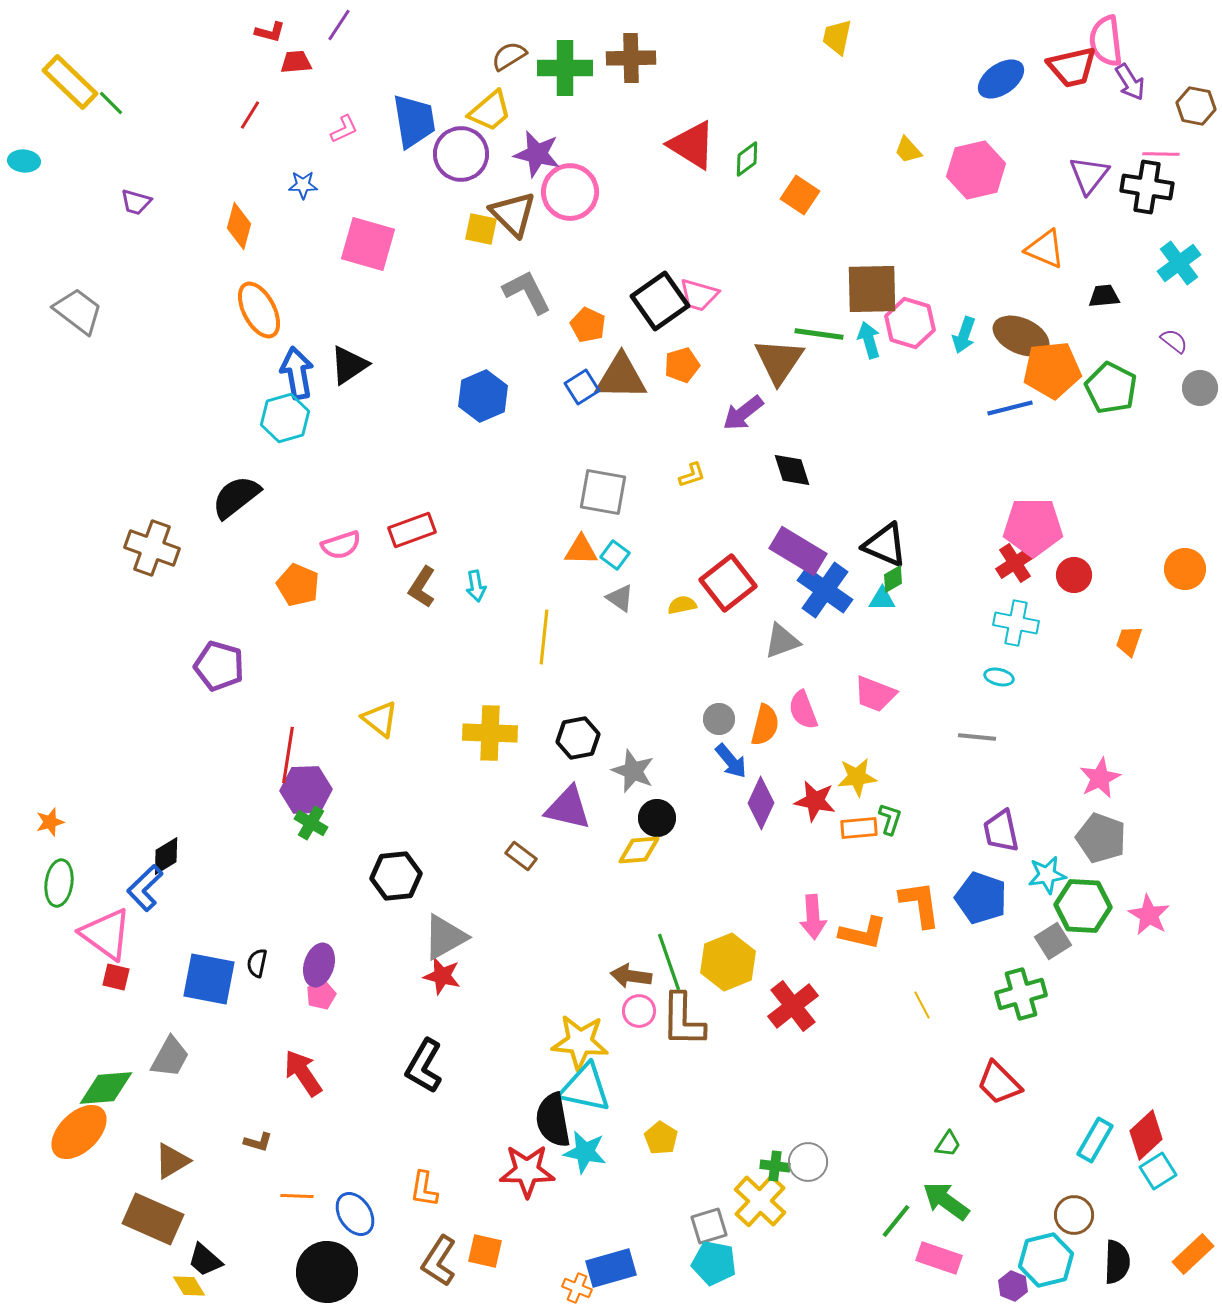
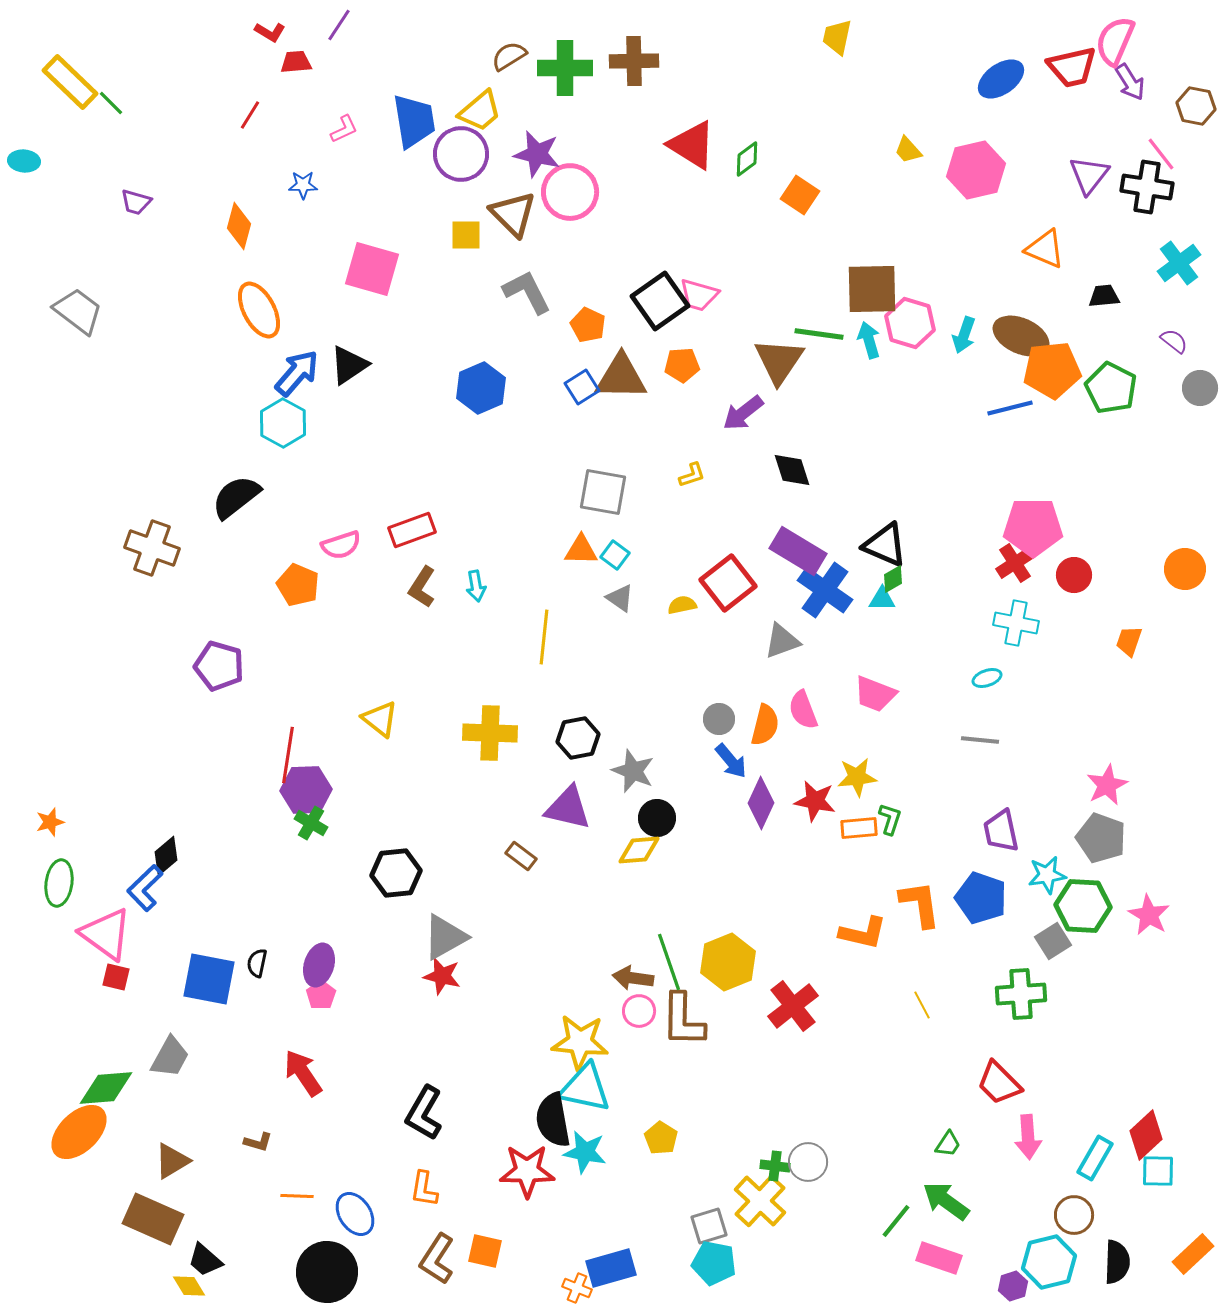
red L-shape at (270, 32): rotated 16 degrees clockwise
pink semicircle at (1106, 41): moved 9 px right; rotated 30 degrees clockwise
brown cross at (631, 58): moved 3 px right, 3 px down
yellow trapezoid at (490, 111): moved 10 px left
pink line at (1161, 154): rotated 51 degrees clockwise
yellow square at (481, 229): moved 15 px left, 6 px down; rotated 12 degrees counterclockwise
pink square at (368, 244): moved 4 px right, 25 px down
orange pentagon at (682, 365): rotated 12 degrees clockwise
blue arrow at (297, 373): rotated 51 degrees clockwise
blue hexagon at (483, 396): moved 2 px left, 8 px up
cyan hexagon at (285, 418): moved 2 px left, 5 px down; rotated 15 degrees counterclockwise
cyan ellipse at (999, 677): moved 12 px left, 1 px down; rotated 32 degrees counterclockwise
gray line at (977, 737): moved 3 px right, 3 px down
pink star at (1100, 778): moved 7 px right, 7 px down
black diamond at (166, 856): rotated 9 degrees counterclockwise
black hexagon at (396, 876): moved 3 px up
pink arrow at (813, 917): moved 215 px right, 220 px down
brown arrow at (631, 976): moved 2 px right, 2 px down
green cross at (1021, 994): rotated 12 degrees clockwise
pink pentagon at (321, 995): rotated 12 degrees counterclockwise
black L-shape at (424, 1066): moved 47 px down
cyan rectangle at (1095, 1140): moved 18 px down
cyan square at (1158, 1171): rotated 33 degrees clockwise
cyan hexagon at (1046, 1260): moved 3 px right, 2 px down
brown L-shape at (439, 1261): moved 2 px left, 2 px up
purple hexagon at (1013, 1286): rotated 20 degrees clockwise
